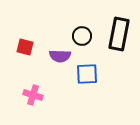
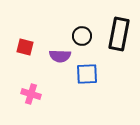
pink cross: moved 2 px left, 1 px up
